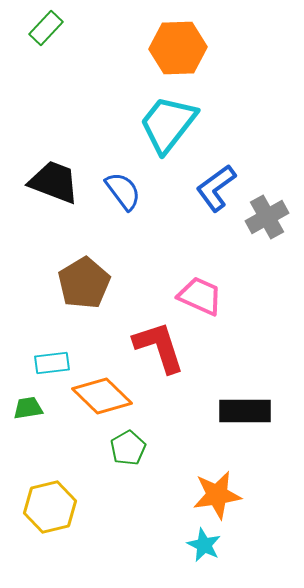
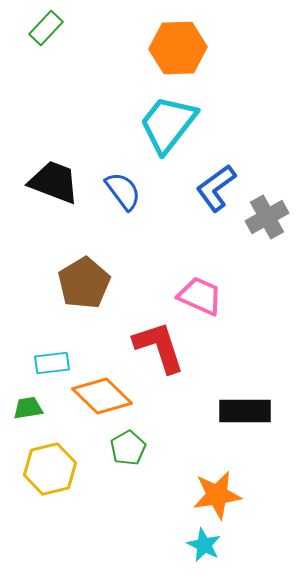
yellow hexagon: moved 38 px up
